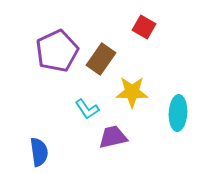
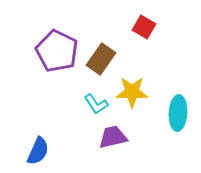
purple pentagon: rotated 21 degrees counterclockwise
cyan L-shape: moved 9 px right, 5 px up
blue semicircle: moved 1 px left, 1 px up; rotated 32 degrees clockwise
